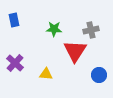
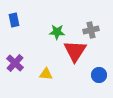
green star: moved 3 px right, 3 px down
